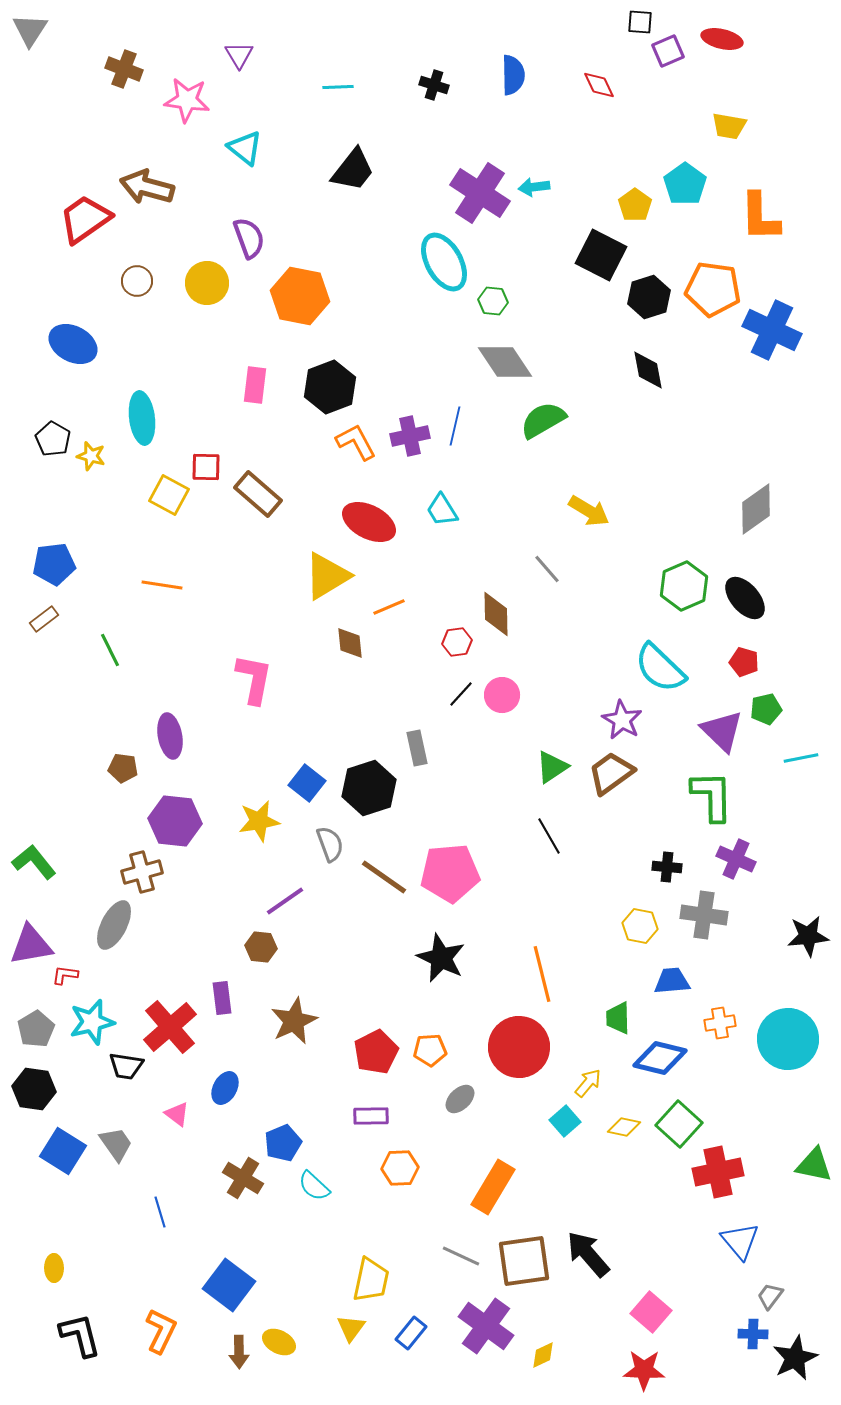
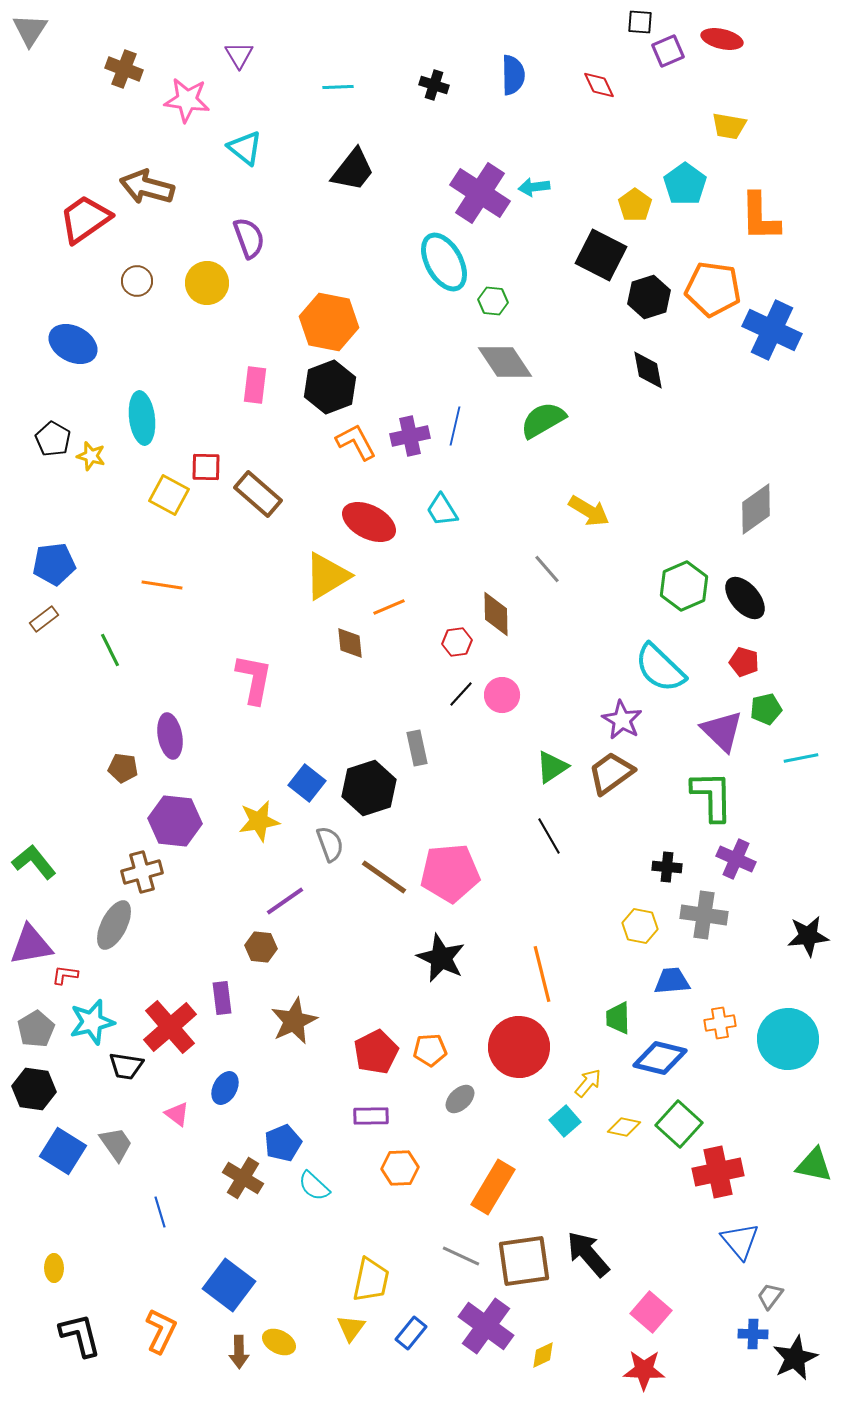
orange hexagon at (300, 296): moved 29 px right, 26 px down
